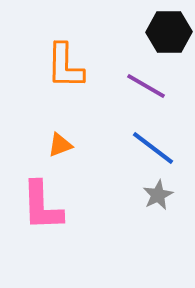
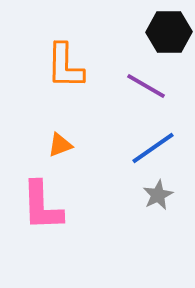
blue line: rotated 72 degrees counterclockwise
